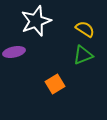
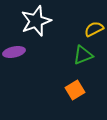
yellow semicircle: moved 9 px right; rotated 60 degrees counterclockwise
orange square: moved 20 px right, 6 px down
